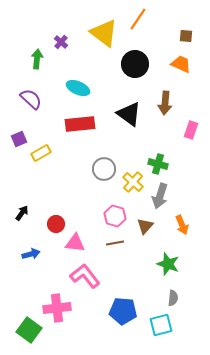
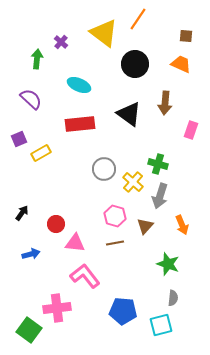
cyan ellipse: moved 1 px right, 3 px up
